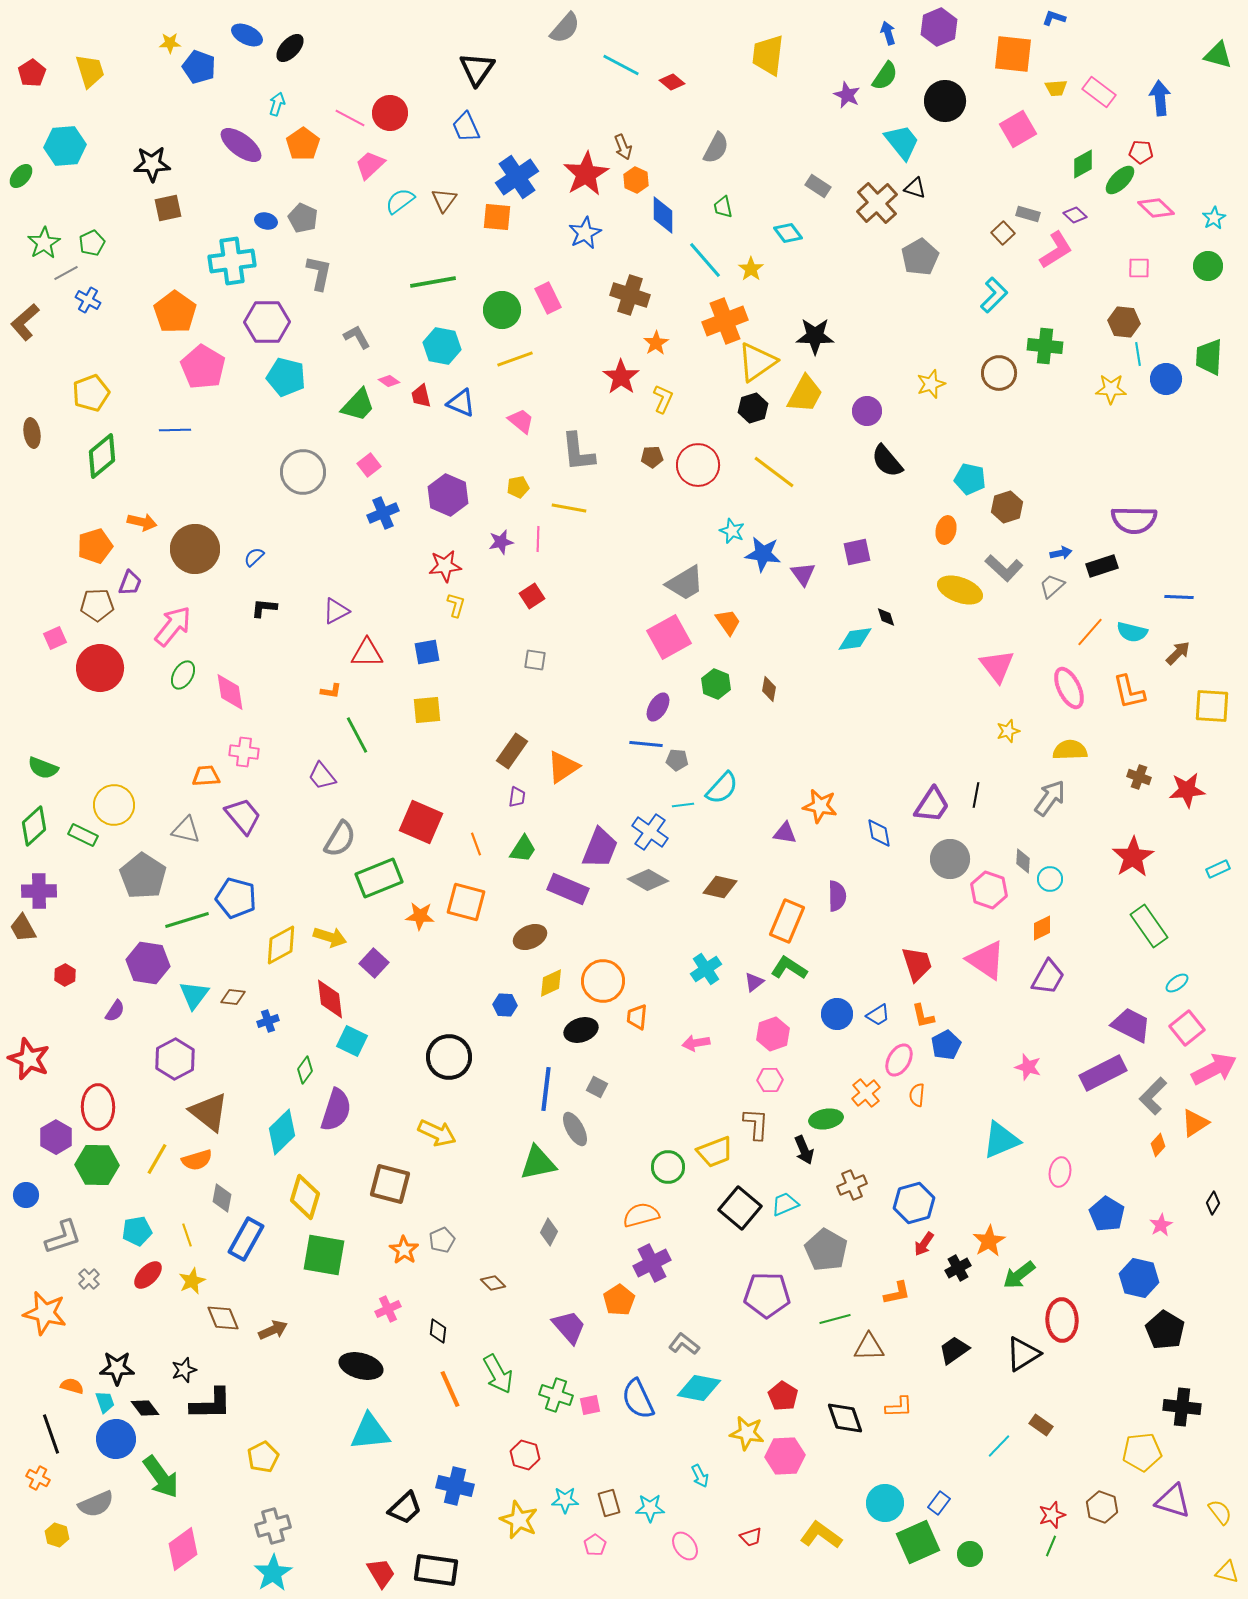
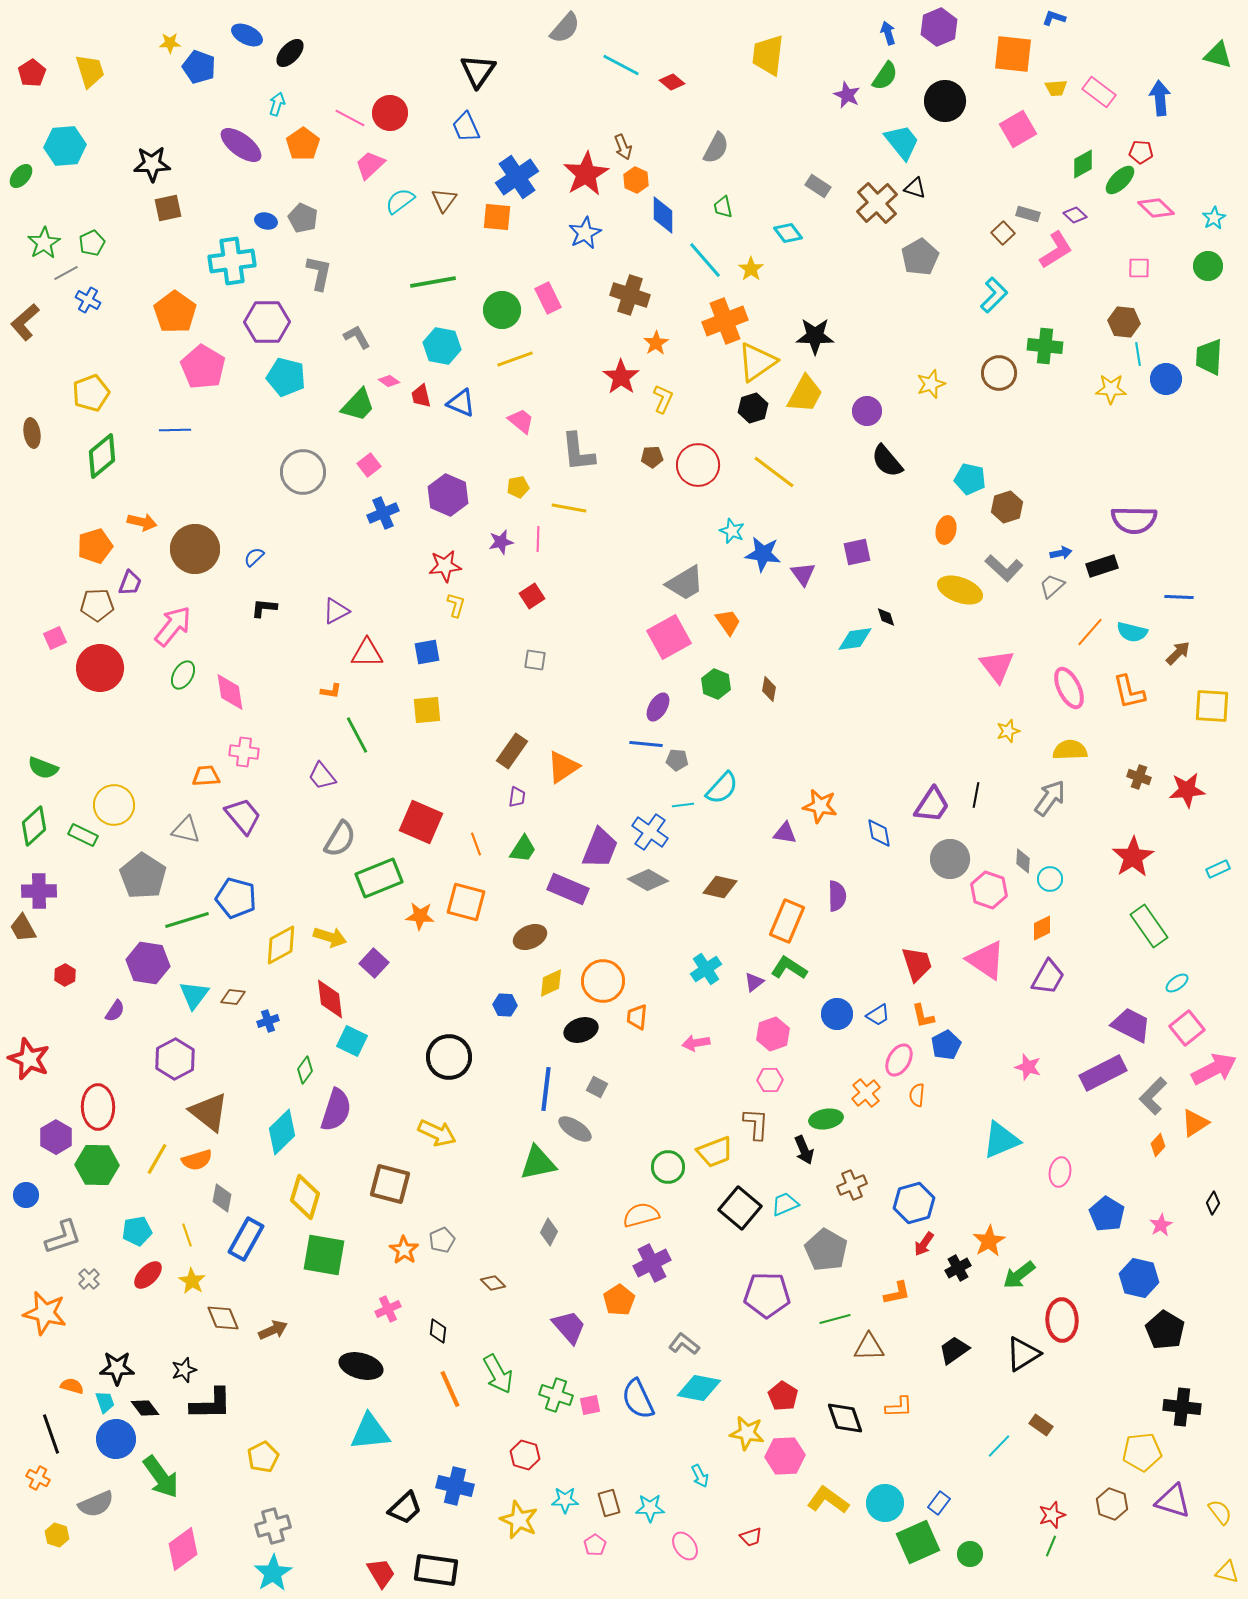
black ellipse at (290, 48): moved 5 px down
black triangle at (477, 69): moved 1 px right, 2 px down
gray ellipse at (575, 1129): rotated 28 degrees counterclockwise
yellow star at (192, 1281): rotated 16 degrees counterclockwise
brown hexagon at (1102, 1507): moved 10 px right, 3 px up
yellow L-shape at (821, 1535): moved 7 px right, 35 px up
